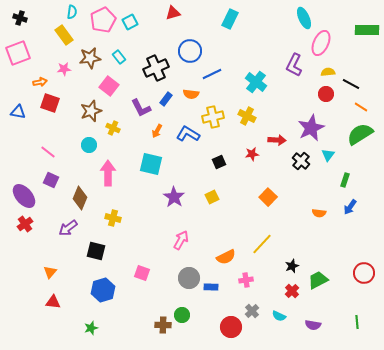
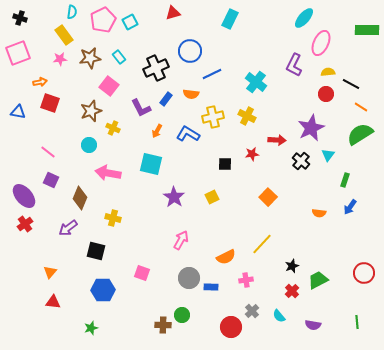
cyan ellipse at (304, 18): rotated 65 degrees clockwise
pink star at (64, 69): moved 4 px left, 10 px up
black square at (219, 162): moved 6 px right, 2 px down; rotated 24 degrees clockwise
pink arrow at (108, 173): rotated 80 degrees counterclockwise
blue hexagon at (103, 290): rotated 15 degrees clockwise
cyan semicircle at (279, 316): rotated 24 degrees clockwise
